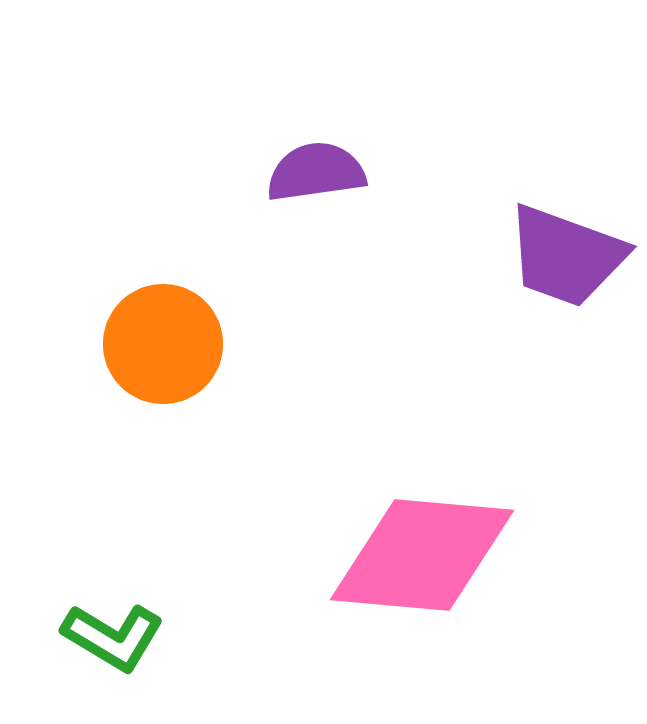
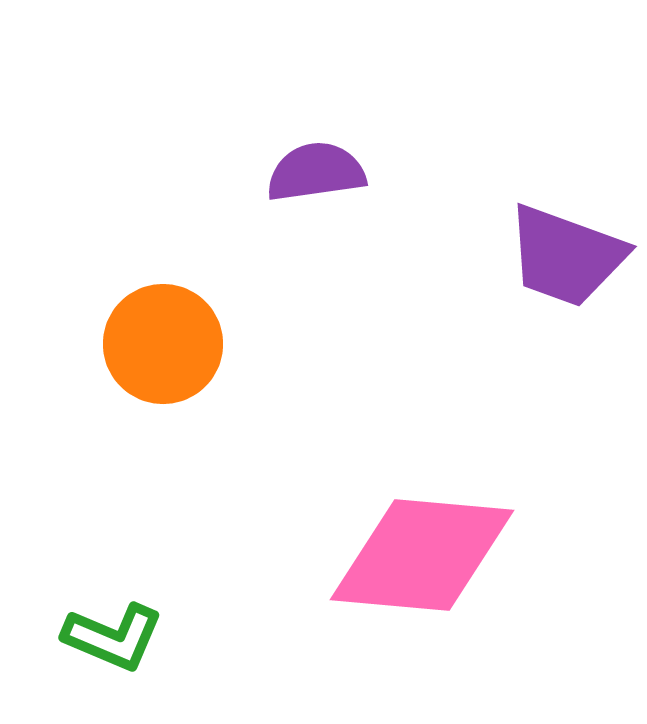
green L-shape: rotated 8 degrees counterclockwise
